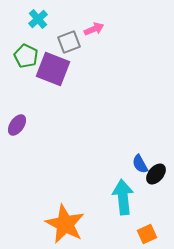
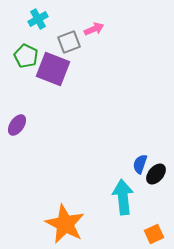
cyan cross: rotated 12 degrees clockwise
blue semicircle: rotated 48 degrees clockwise
orange square: moved 7 px right
